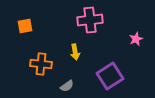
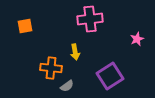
pink cross: moved 1 px up
pink star: moved 1 px right
orange cross: moved 10 px right, 4 px down
